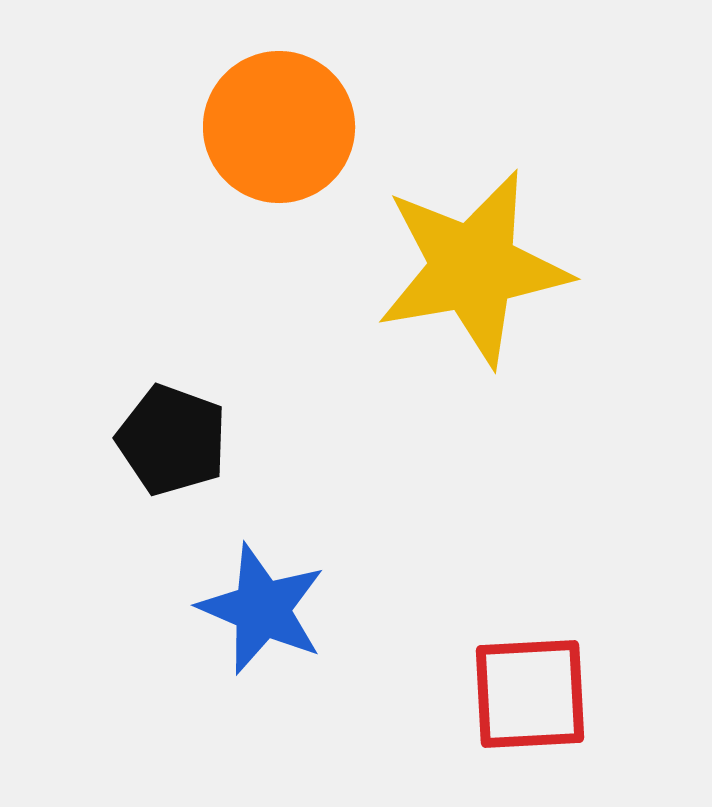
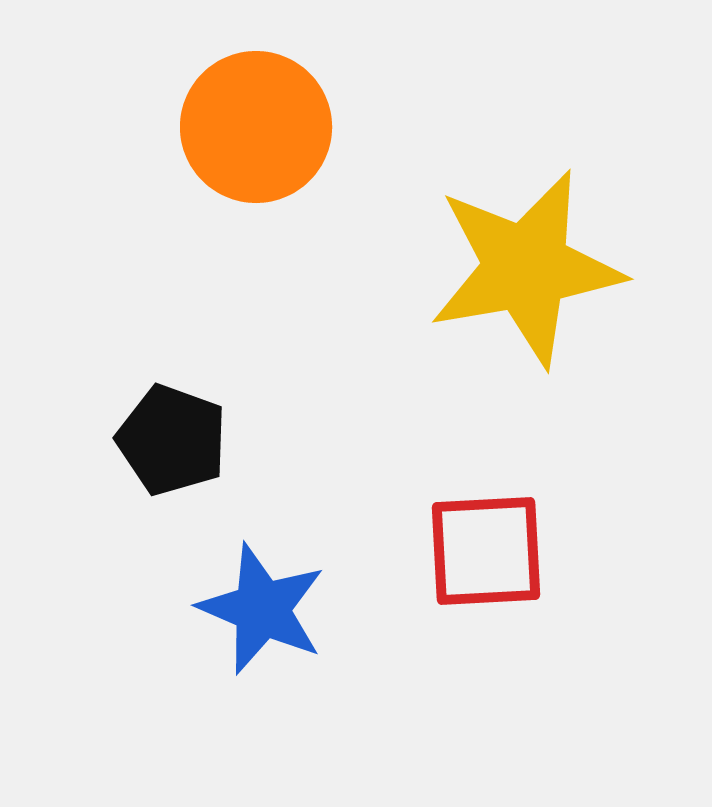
orange circle: moved 23 px left
yellow star: moved 53 px right
red square: moved 44 px left, 143 px up
